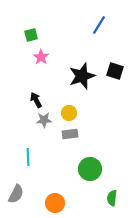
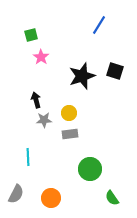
black arrow: rotated 14 degrees clockwise
green semicircle: rotated 42 degrees counterclockwise
orange circle: moved 4 px left, 5 px up
